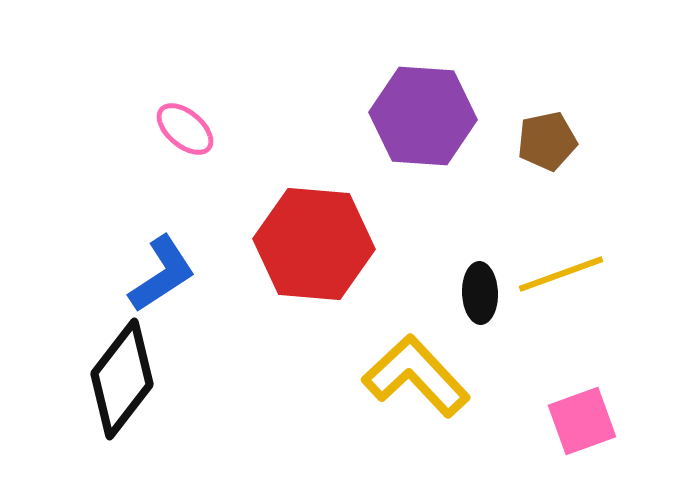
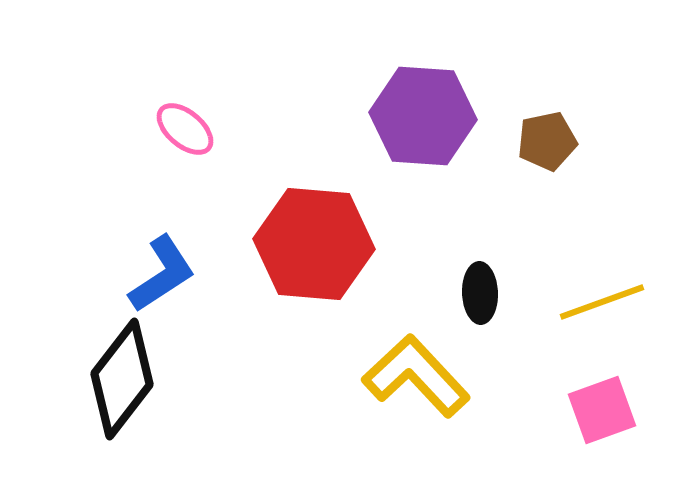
yellow line: moved 41 px right, 28 px down
pink square: moved 20 px right, 11 px up
